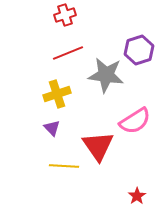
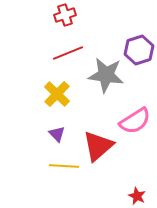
yellow cross: rotated 28 degrees counterclockwise
purple triangle: moved 5 px right, 6 px down
red triangle: rotated 24 degrees clockwise
red star: rotated 12 degrees counterclockwise
